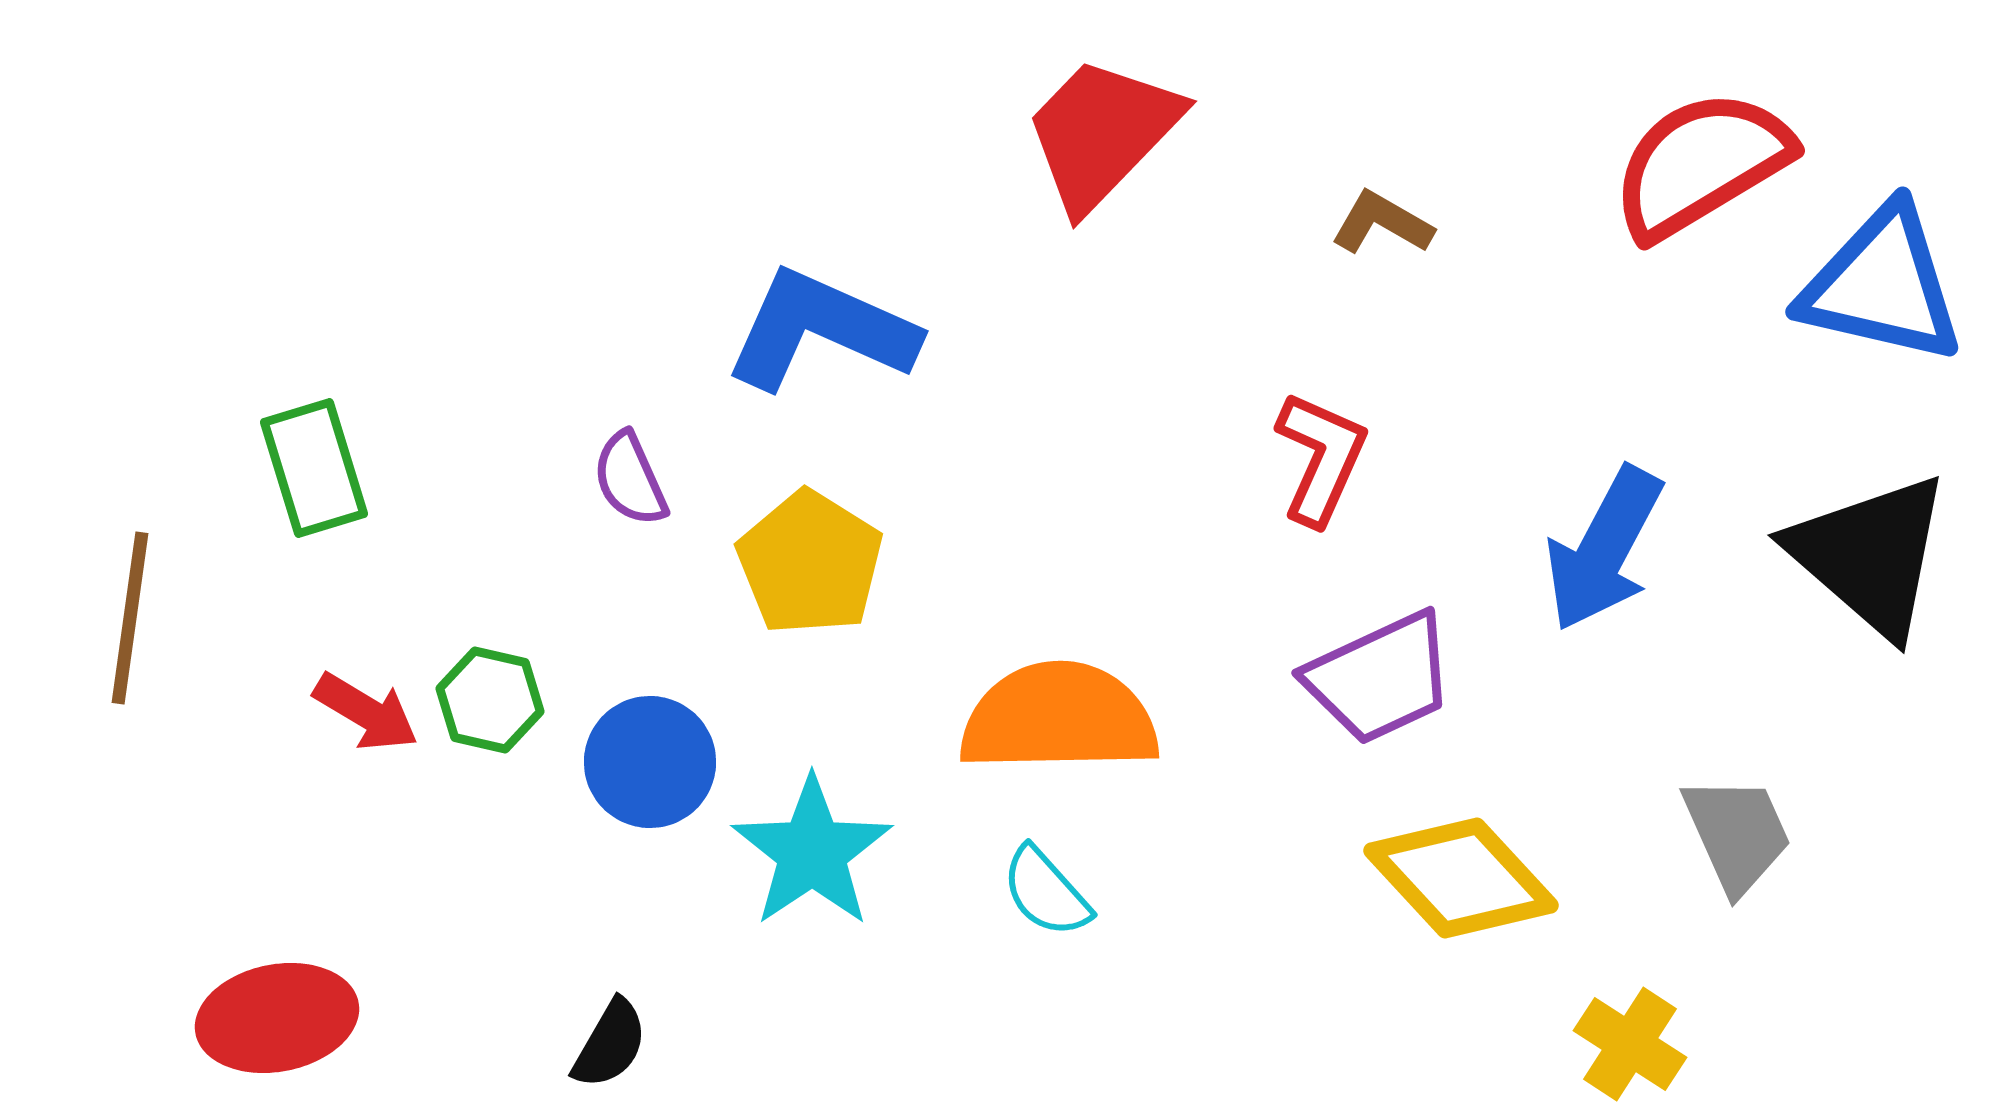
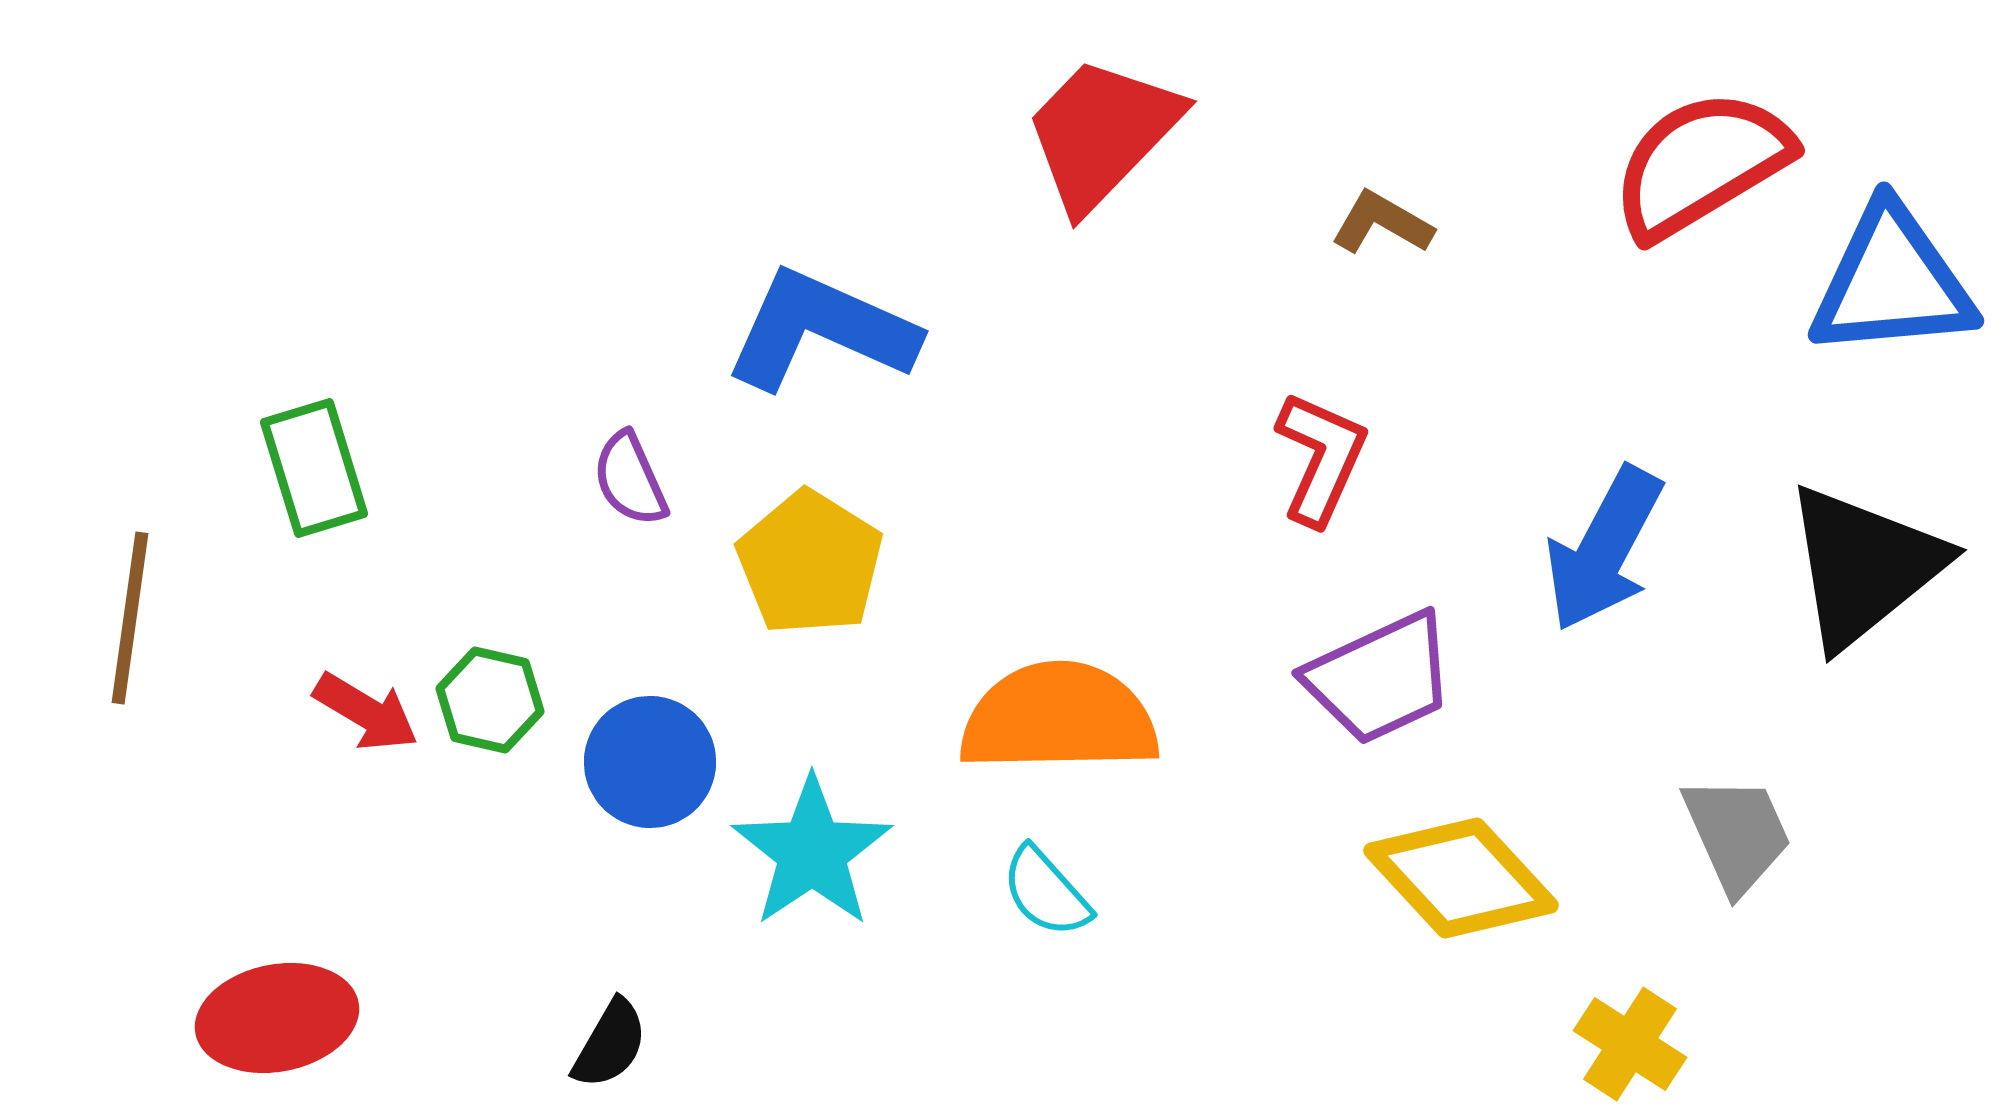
blue triangle: moved 10 px right, 3 px up; rotated 18 degrees counterclockwise
black triangle: moved 6 px left, 11 px down; rotated 40 degrees clockwise
